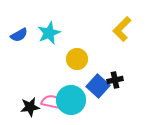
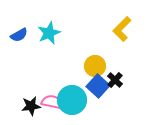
yellow circle: moved 18 px right, 7 px down
black cross: rotated 35 degrees counterclockwise
cyan circle: moved 1 px right
black star: moved 1 px right, 1 px up
